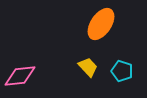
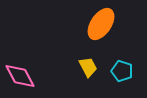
yellow trapezoid: rotated 15 degrees clockwise
pink diamond: rotated 68 degrees clockwise
